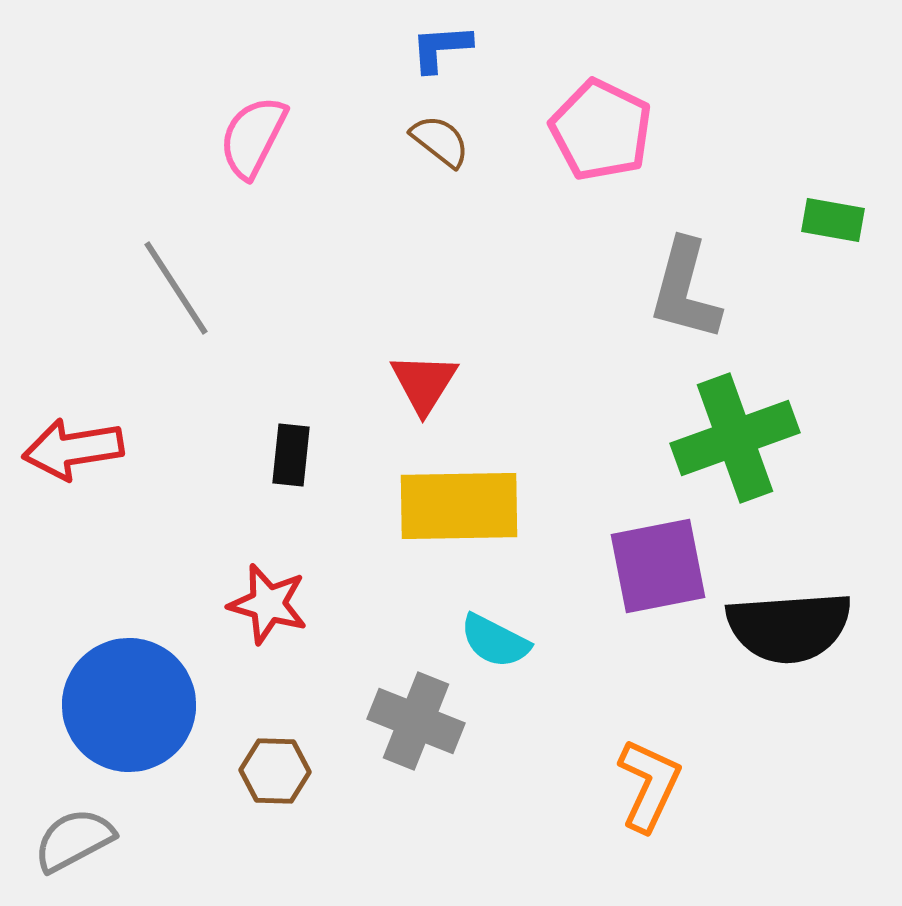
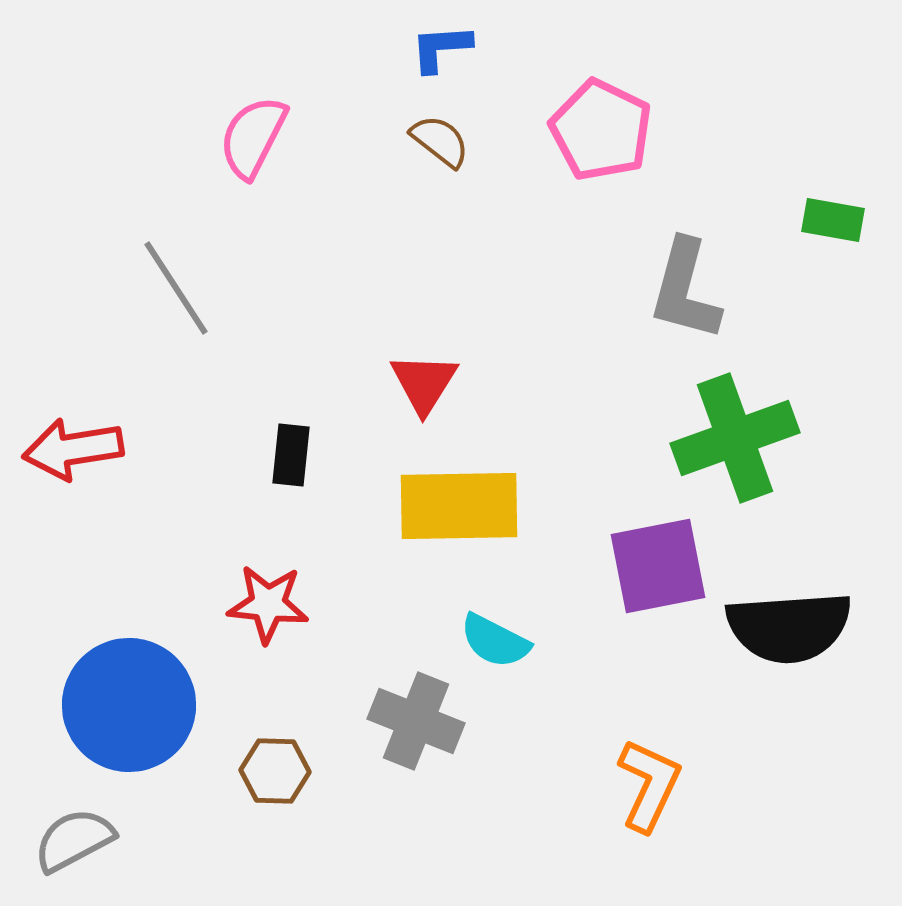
red star: rotated 10 degrees counterclockwise
